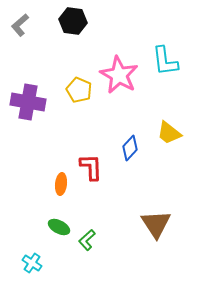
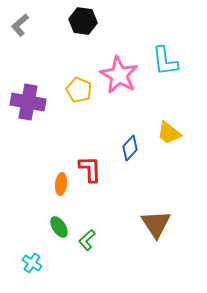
black hexagon: moved 10 px right
red L-shape: moved 1 px left, 2 px down
green ellipse: rotated 30 degrees clockwise
